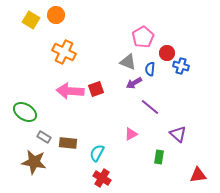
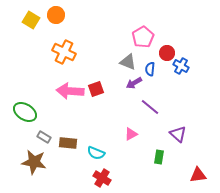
blue cross: rotated 14 degrees clockwise
cyan semicircle: moved 1 px left; rotated 96 degrees counterclockwise
